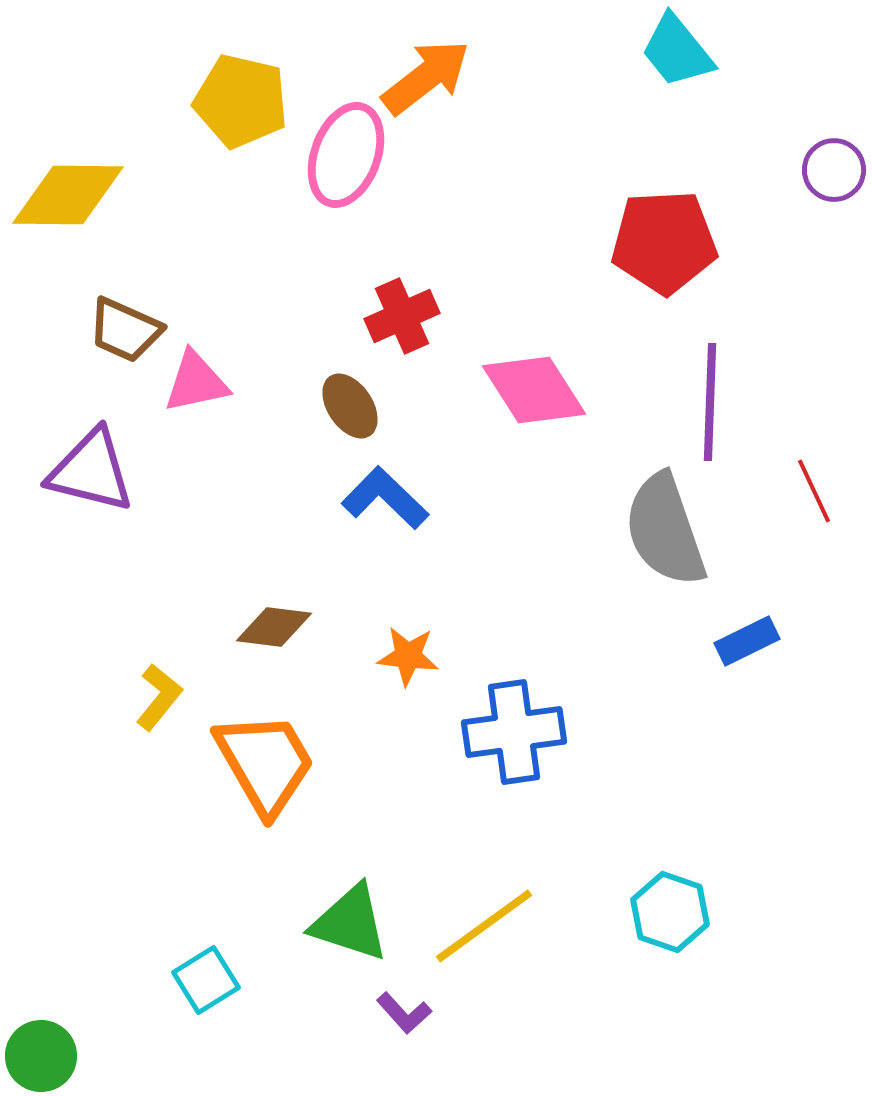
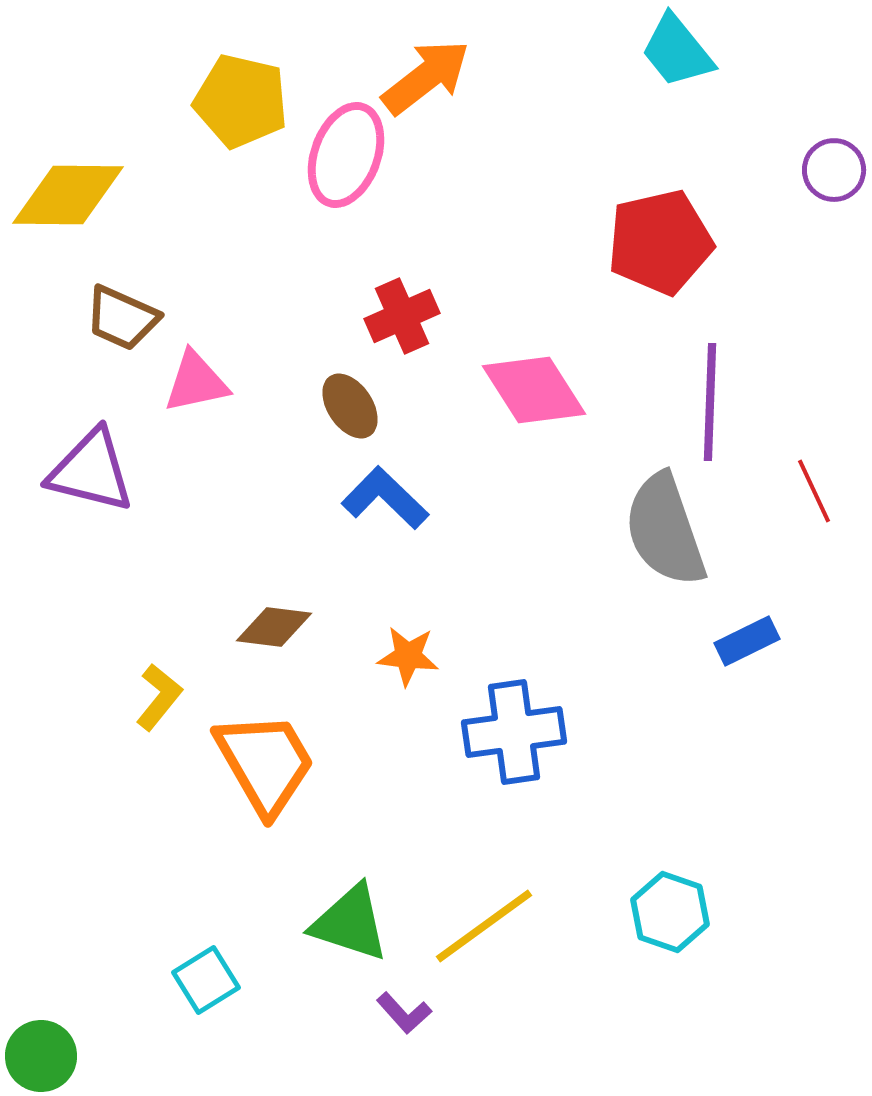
red pentagon: moved 4 px left; rotated 10 degrees counterclockwise
brown trapezoid: moved 3 px left, 12 px up
